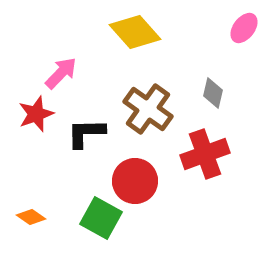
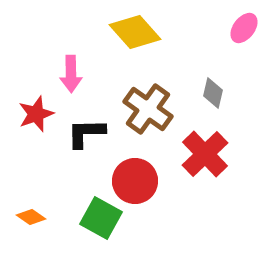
pink arrow: moved 10 px right, 1 px down; rotated 135 degrees clockwise
red cross: rotated 24 degrees counterclockwise
